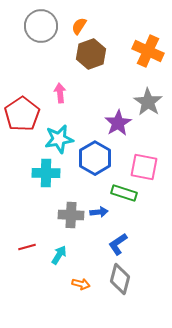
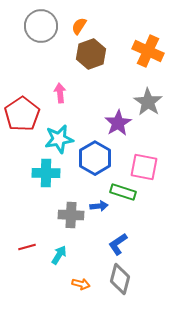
green rectangle: moved 1 px left, 1 px up
blue arrow: moved 6 px up
